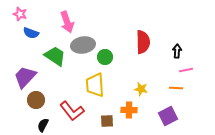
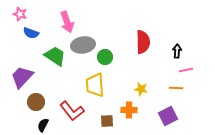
purple trapezoid: moved 3 px left
brown circle: moved 2 px down
